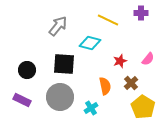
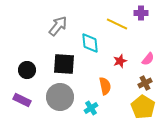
yellow line: moved 9 px right, 4 px down
cyan diamond: rotated 70 degrees clockwise
brown cross: moved 14 px right; rotated 16 degrees clockwise
